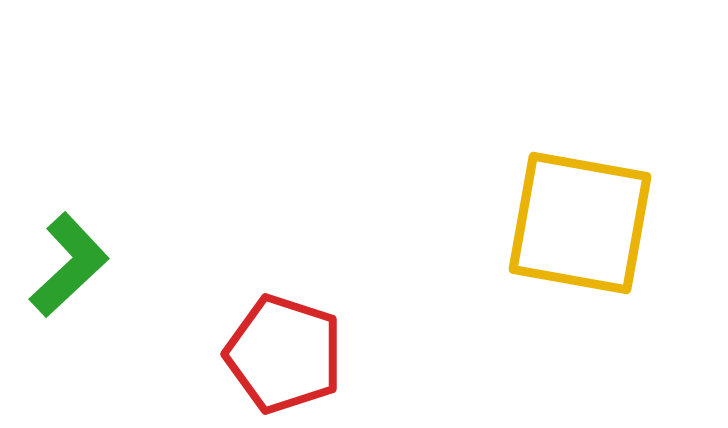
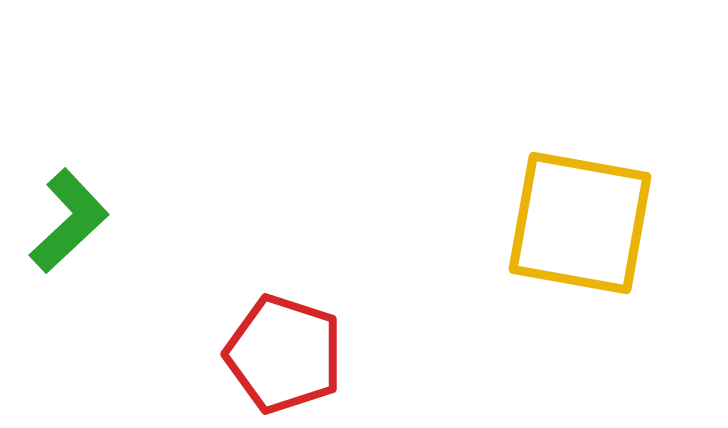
green L-shape: moved 44 px up
